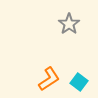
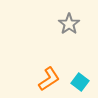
cyan square: moved 1 px right
